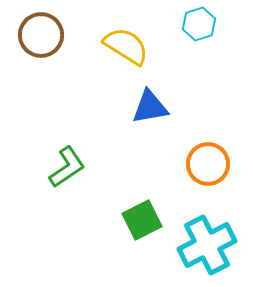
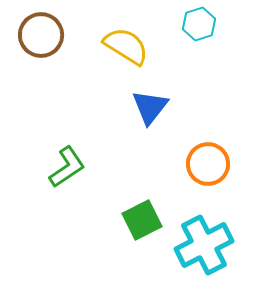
blue triangle: rotated 42 degrees counterclockwise
cyan cross: moved 3 px left
